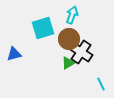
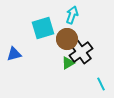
brown circle: moved 2 px left
black cross: rotated 20 degrees clockwise
